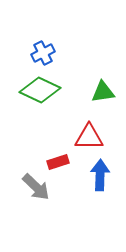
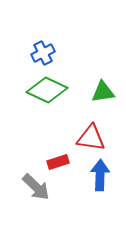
green diamond: moved 7 px right
red triangle: moved 2 px right, 1 px down; rotated 8 degrees clockwise
